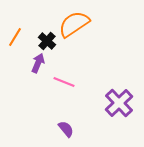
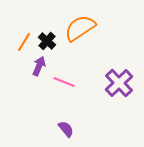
orange semicircle: moved 6 px right, 4 px down
orange line: moved 9 px right, 5 px down
purple arrow: moved 1 px right, 3 px down
purple cross: moved 20 px up
